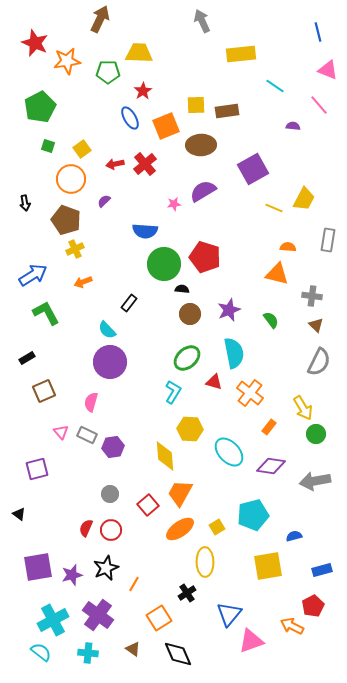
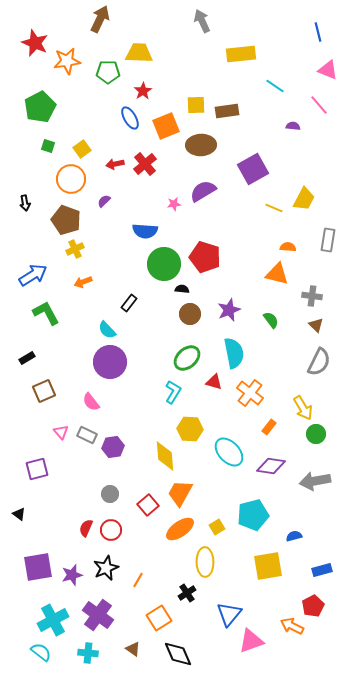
pink semicircle at (91, 402): rotated 54 degrees counterclockwise
orange line at (134, 584): moved 4 px right, 4 px up
